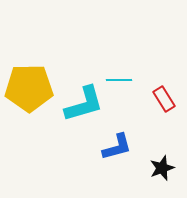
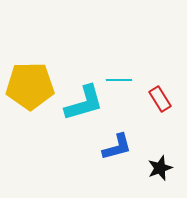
yellow pentagon: moved 1 px right, 2 px up
red rectangle: moved 4 px left
cyan L-shape: moved 1 px up
black star: moved 2 px left
